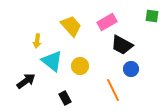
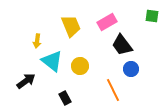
yellow trapezoid: rotated 20 degrees clockwise
black trapezoid: rotated 25 degrees clockwise
